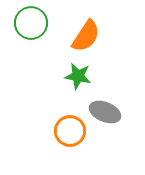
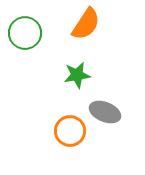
green circle: moved 6 px left, 10 px down
orange semicircle: moved 12 px up
green star: moved 1 px left, 1 px up; rotated 20 degrees counterclockwise
